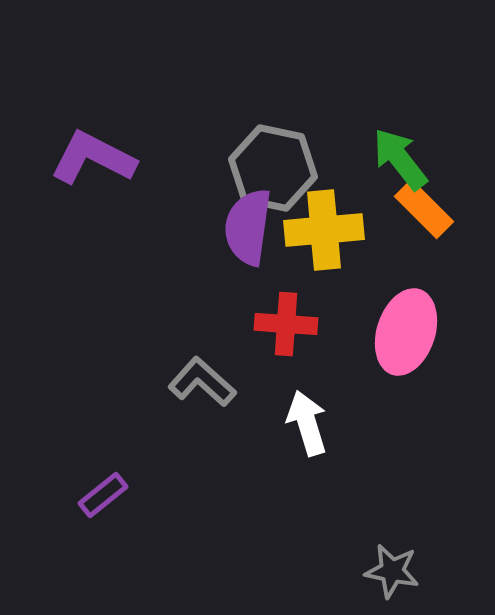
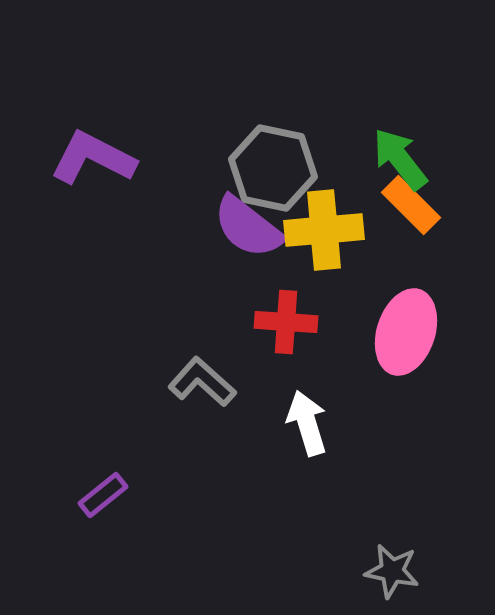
orange rectangle: moved 13 px left, 4 px up
purple semicircle: rotated 60 degrees counterclockwise
red cross: moved 2 px up
